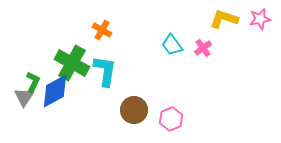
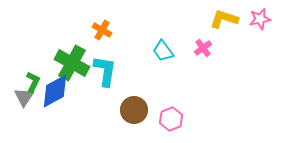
cyan trapezoid: moved 9 px left, 6 px down
